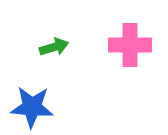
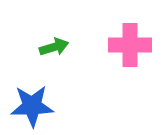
blue star: moved 1 px up; rotated 6 degrees counterclockwise
